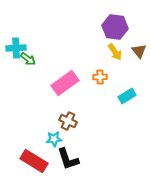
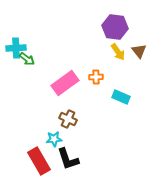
yellow arrow: moved 3 px right
green arrow: moved 1 px left
orange cross: moved 4 px left
cyan rectangle: moved 6 px left, 1 px down; rotated 54 degrees clockwise
brown cross: moved 2 px up
red rectangle: moved 5 px right; rotated 28 degrees clockwise
